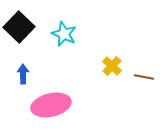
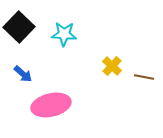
cyan star: rotated 20 degrees counterclockwise
blue arrow: rotated 132 degrees clockwise
